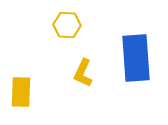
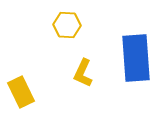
yellow rectangle: rotated 28 degrees counterclockwise
